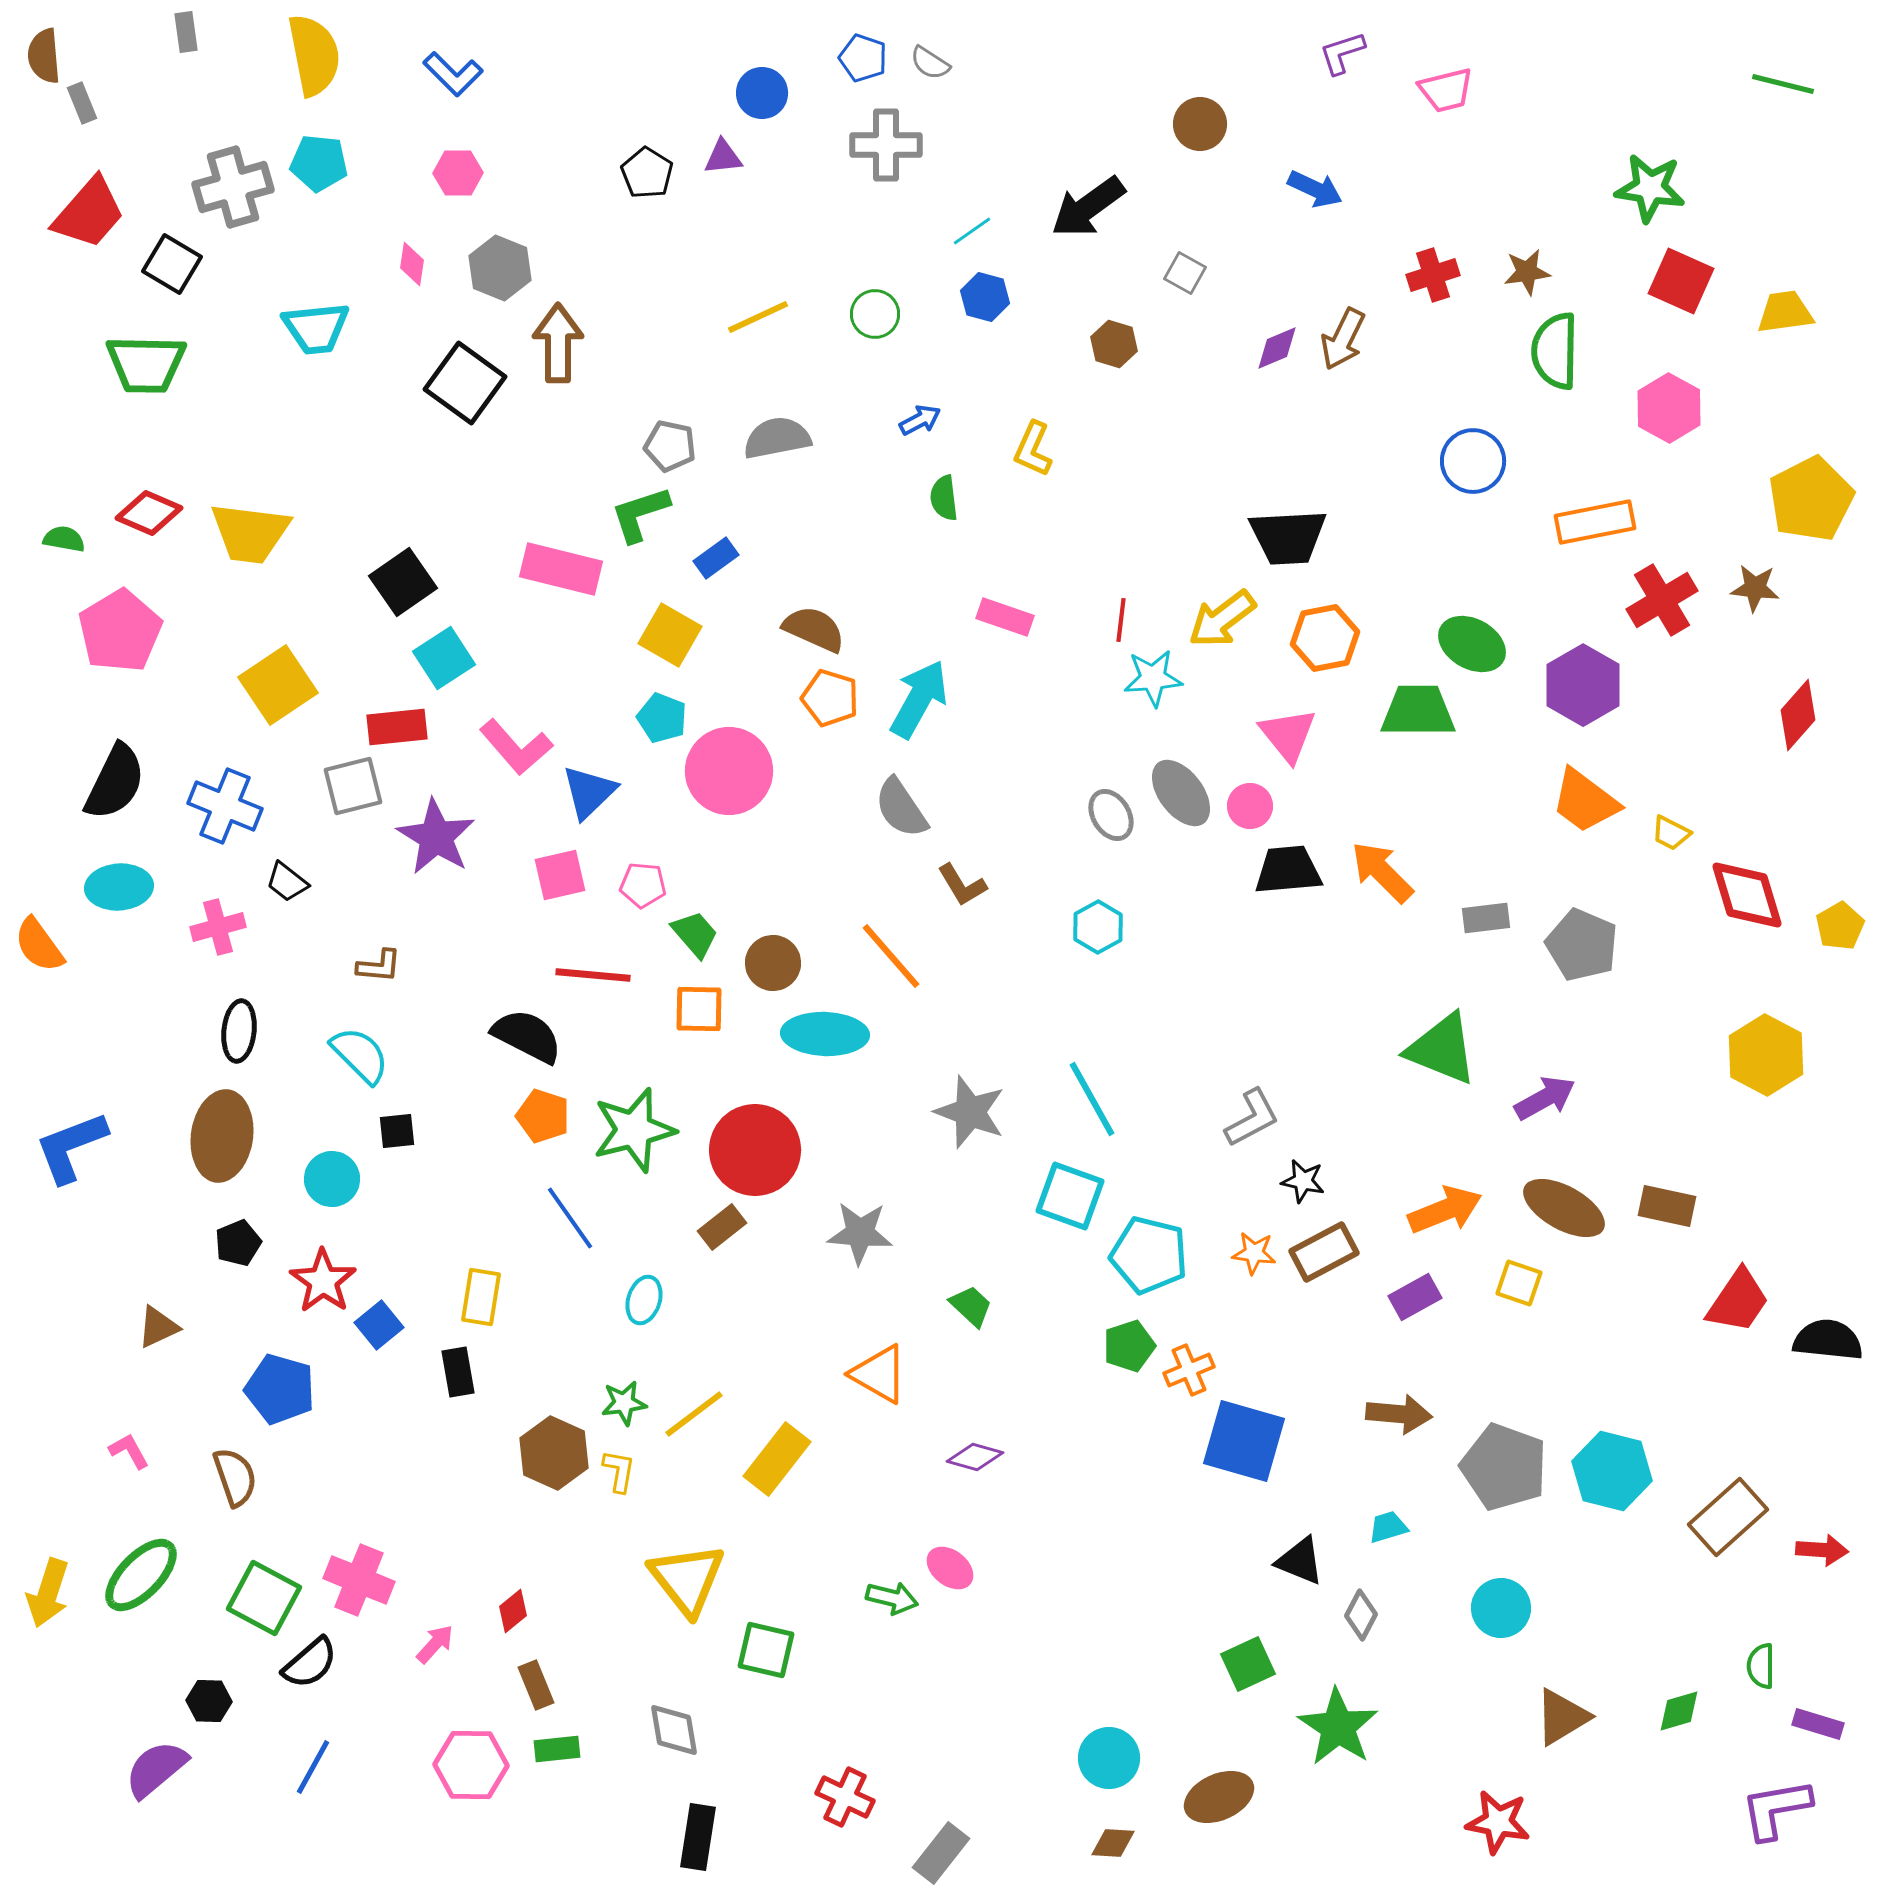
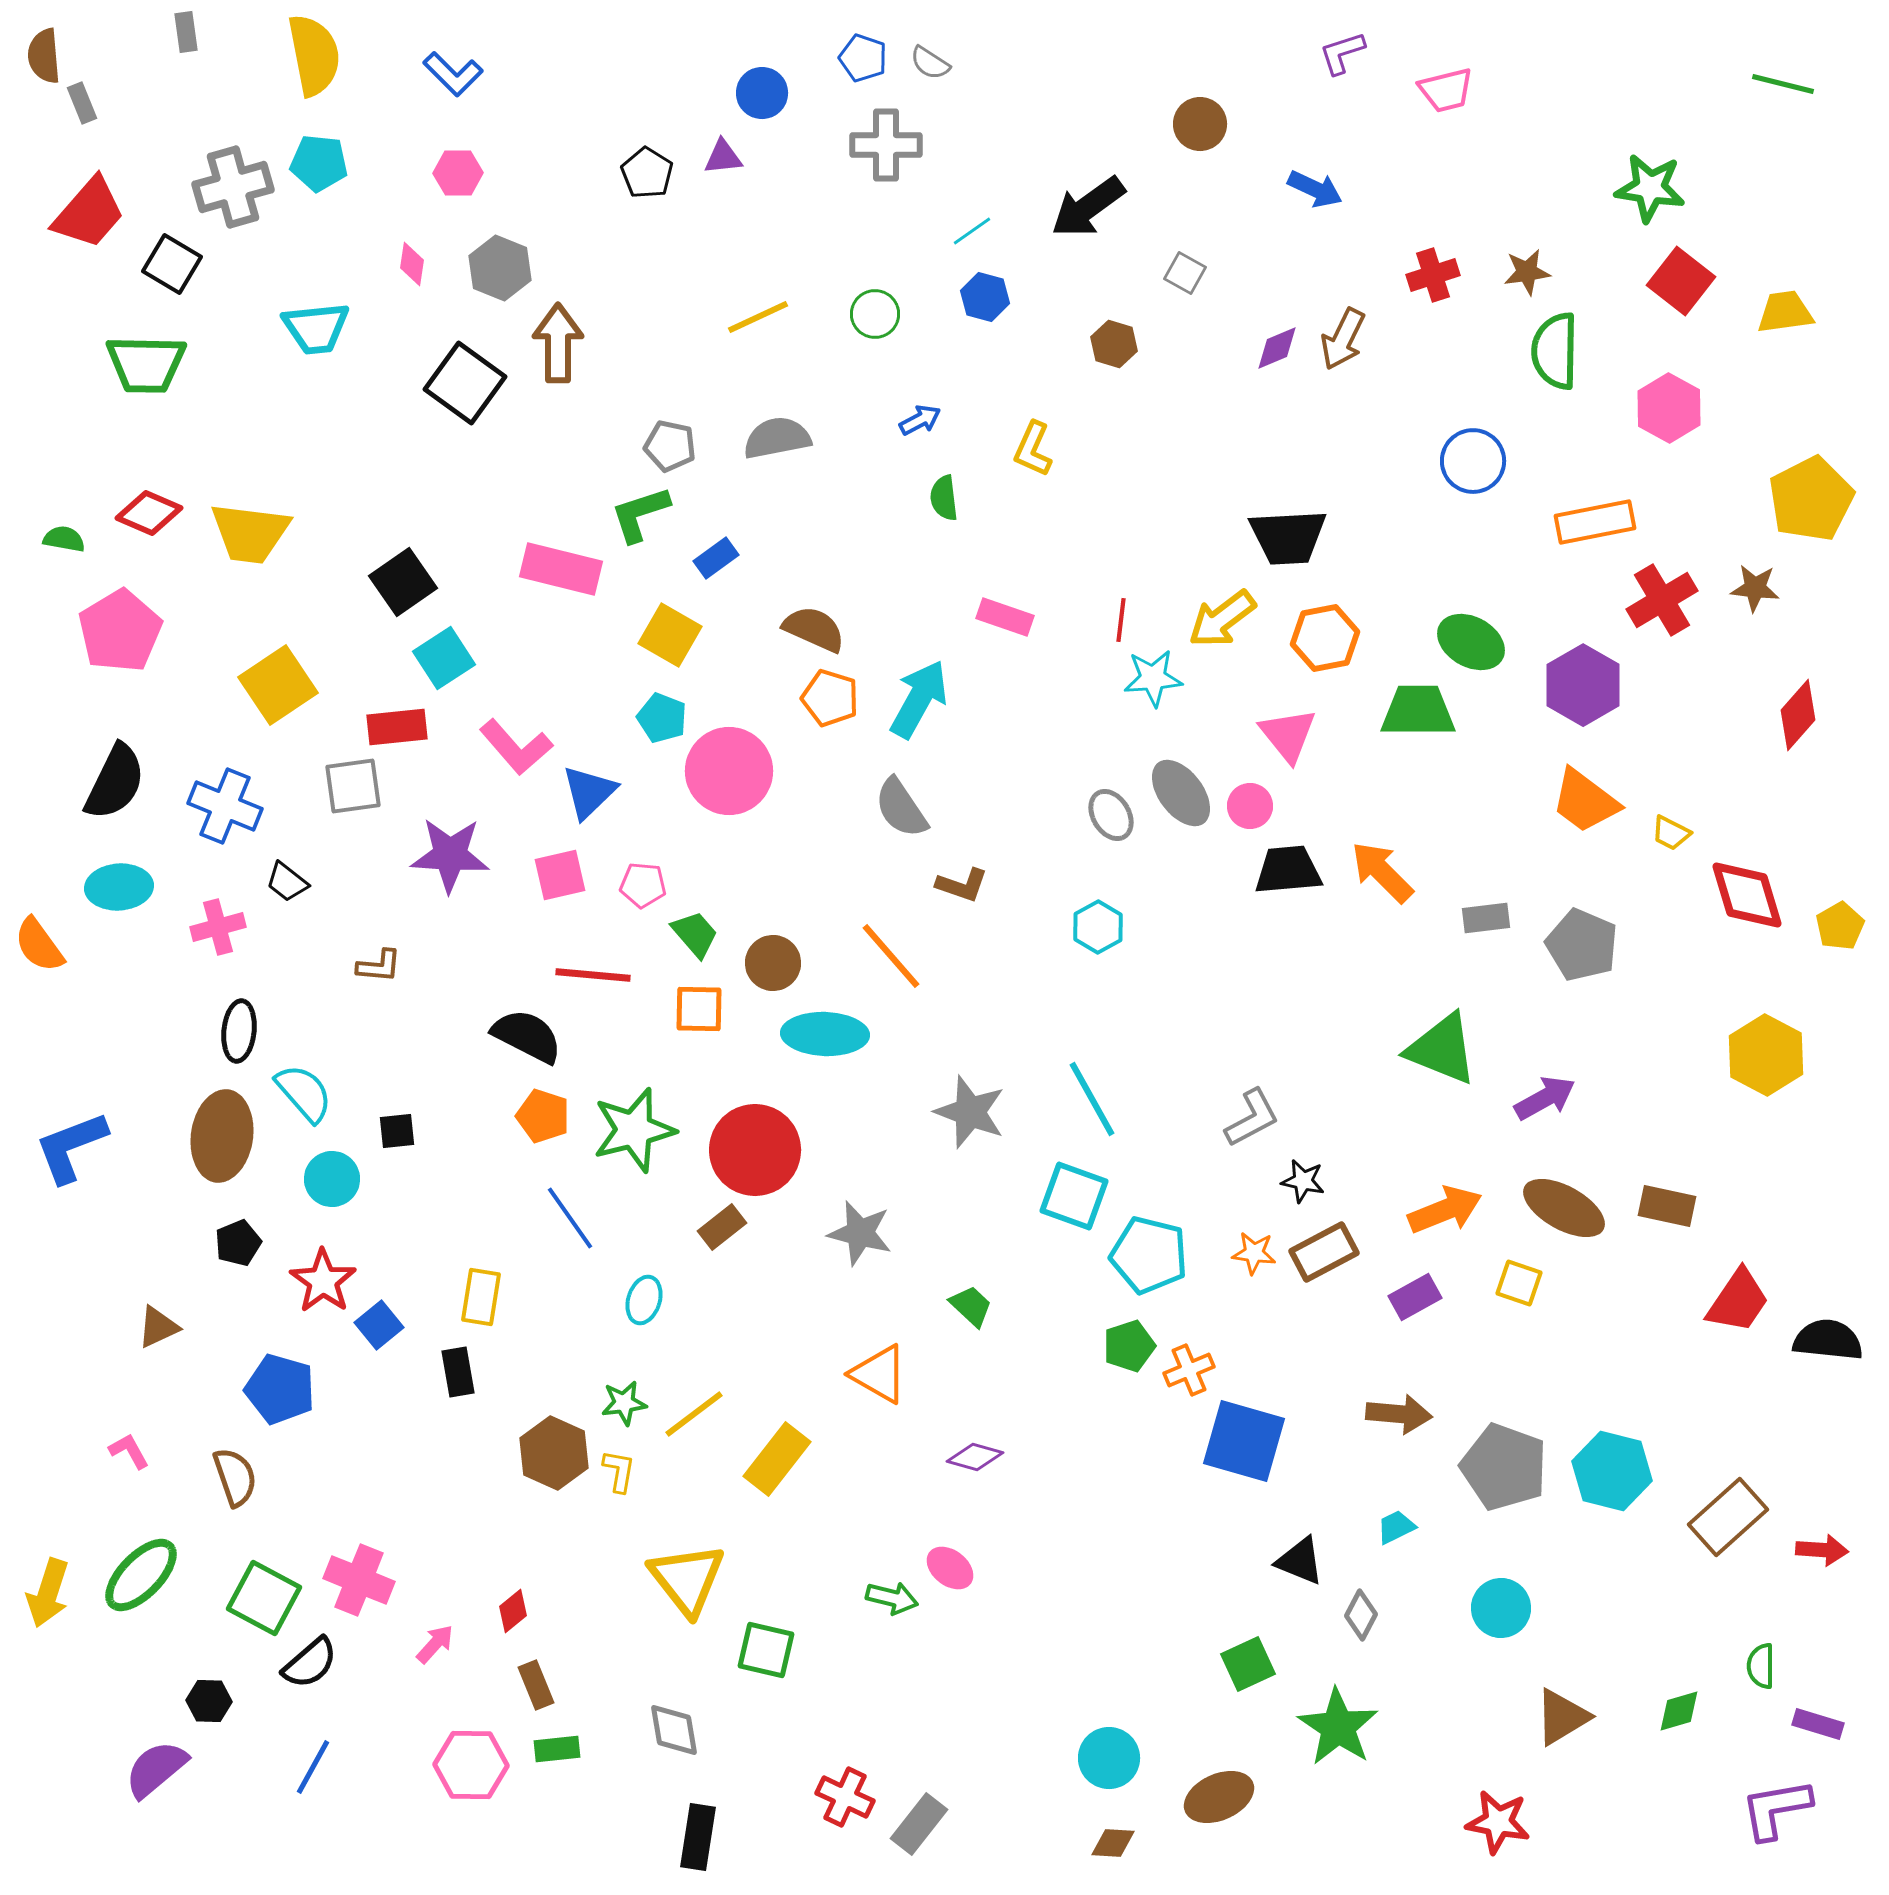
red square at (1681, 281): rotated 14 degrees clockwise
green ellipse at (1472, 644): moved 1 px left, 2 px up
gray square at (353, 786): rotated 6 degrees clockwise
purple star at (436, 837): moved 14 px right, 18 px down; rotated 28 degrees counterclockwise
brown L-shape at (962, 885): rotated 40 degrees counterclockwise
cyan semicircle at (360, 1055): moved 56 px left, 38 px down; rotated 4 degrees clockwise
cyan square at (1070, 1196): moved 4 px right
gray star at (860, 1233): rotated 10 degrees clockwise
cyan trapezoid at (1388, 1527): moved 8 px right; rotated 9 degrees counterclockwise
gray rectangle at (941, 1853): moved 22 px left, 29 px up
